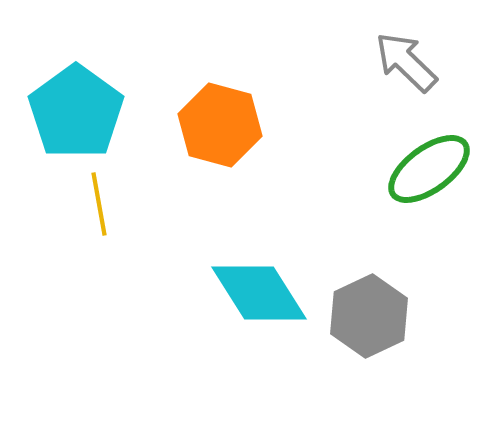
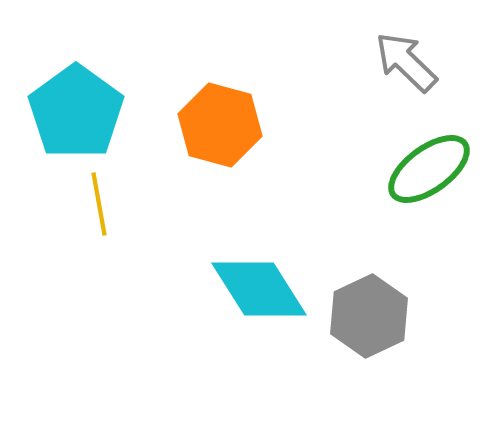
cyan diamond: moved 4 px up
